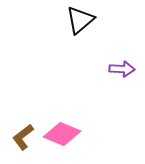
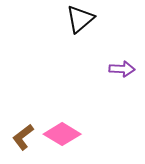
black triangle: moved 1 px up
pink diamond: rotated 9 degrees clockwise
